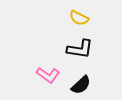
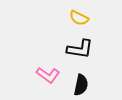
black semicircle: rotated 35 degrees counterclockwise
